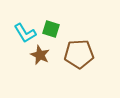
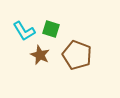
cyan L-shape: moved 1 px left, 2 px up
brown pentagon: moved 2 px left, 1 px down; rotated 24 degrees clockwise
